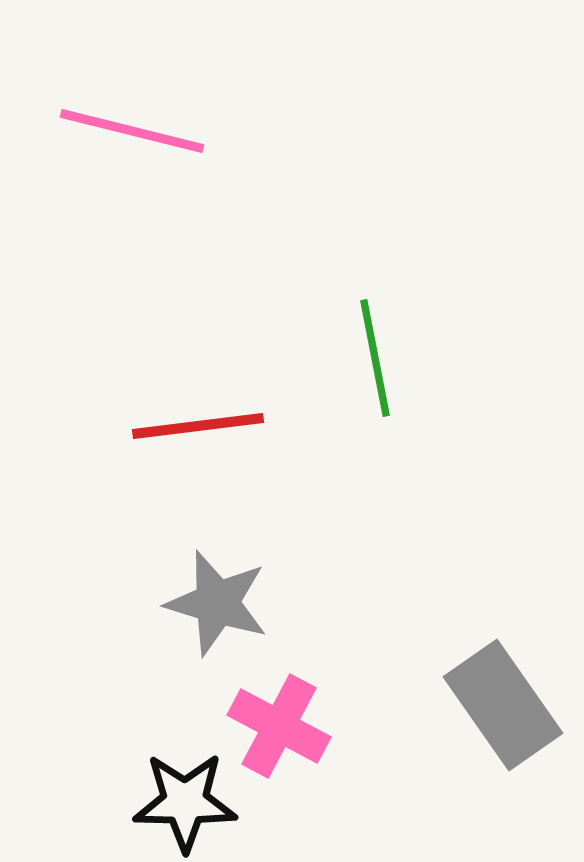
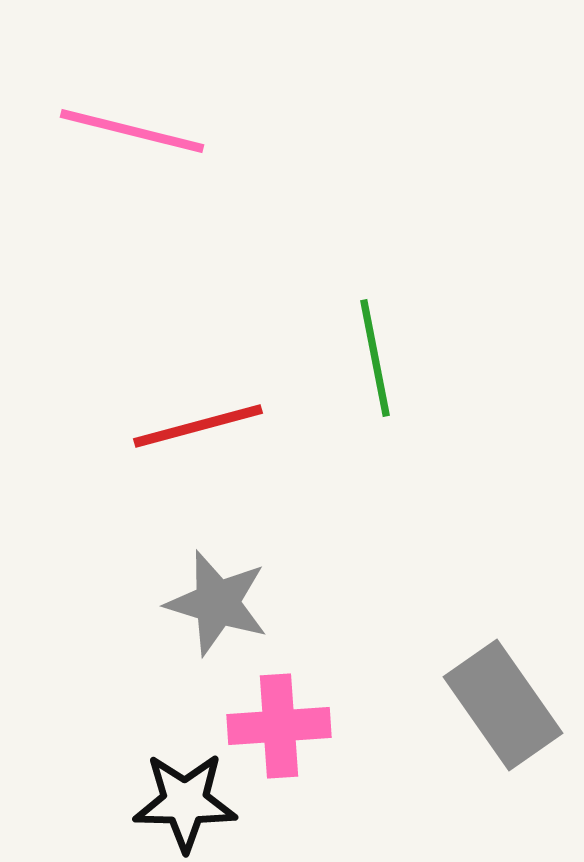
red line: rotated 8 degrees counterclockwise
pink cross: rotated 32 degrees counterclockwise
